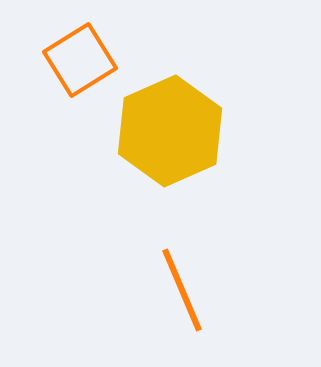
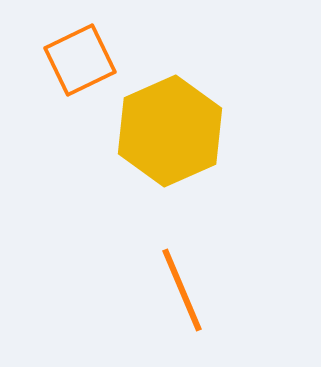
orange square: rotated 6 degrees clockwise
